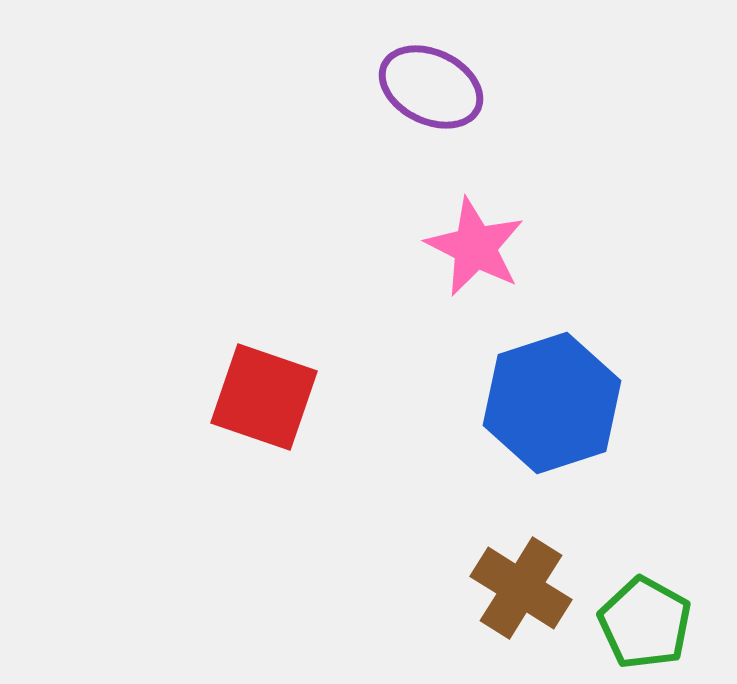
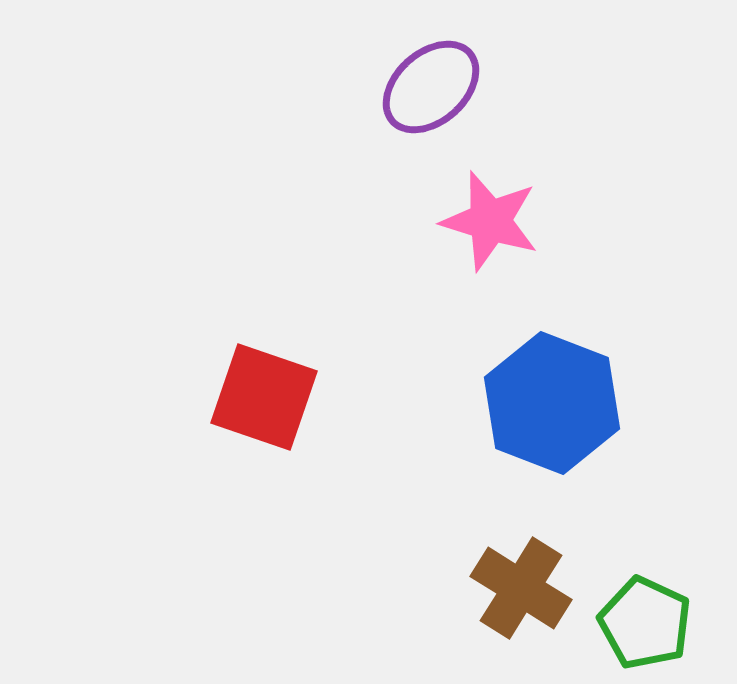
purple ellipse: rotated 68 degrees counterclockwise
pink star: moved 15 px right, 26 px up; rotated 10 degrees counterclockwise
blue hexagon: rotated 21 degrees counterclockwise
green pentagon: rotated 4 degrees counterclockwise
